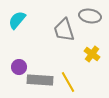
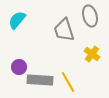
gray ellipse: rotated 65 degrees clockwise
